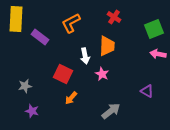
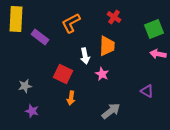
orange arrow: rotated 32 degrees counterclockwise
